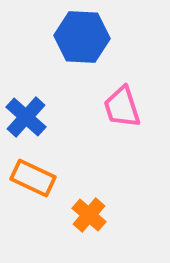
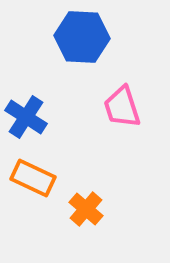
blue cross: rotated 9 degrees counterclockwise
orange cross: moved 3 px left, 6 px up
